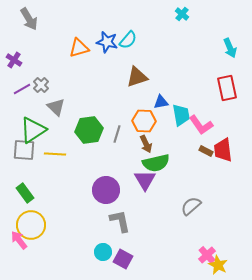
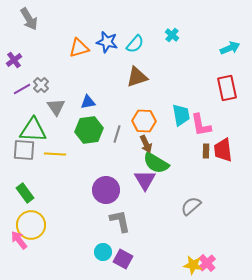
cyan cross: moved 10 px left, 21 px down
cyan semicircle: moved 7 px right, 4 px down
cyan arrow: rotated 90 degrees counterclockwise
purple cross: rotated 21 degrees clockwise
blue triangle: moved 73 px left
gray triangle: rotated 12 degrees clockwise
pink L-shape: rotated 25 degrees clockwise
green triangle: rotated 36 degrees clockwise
brown rectangle: rotated 64 degrees clockwise
green semicircle: rotated 44 degrees clockwise
pink cross: moved 8 px down
yellow star: moved 25 px left; rotated 18 degrees counterclockwise
